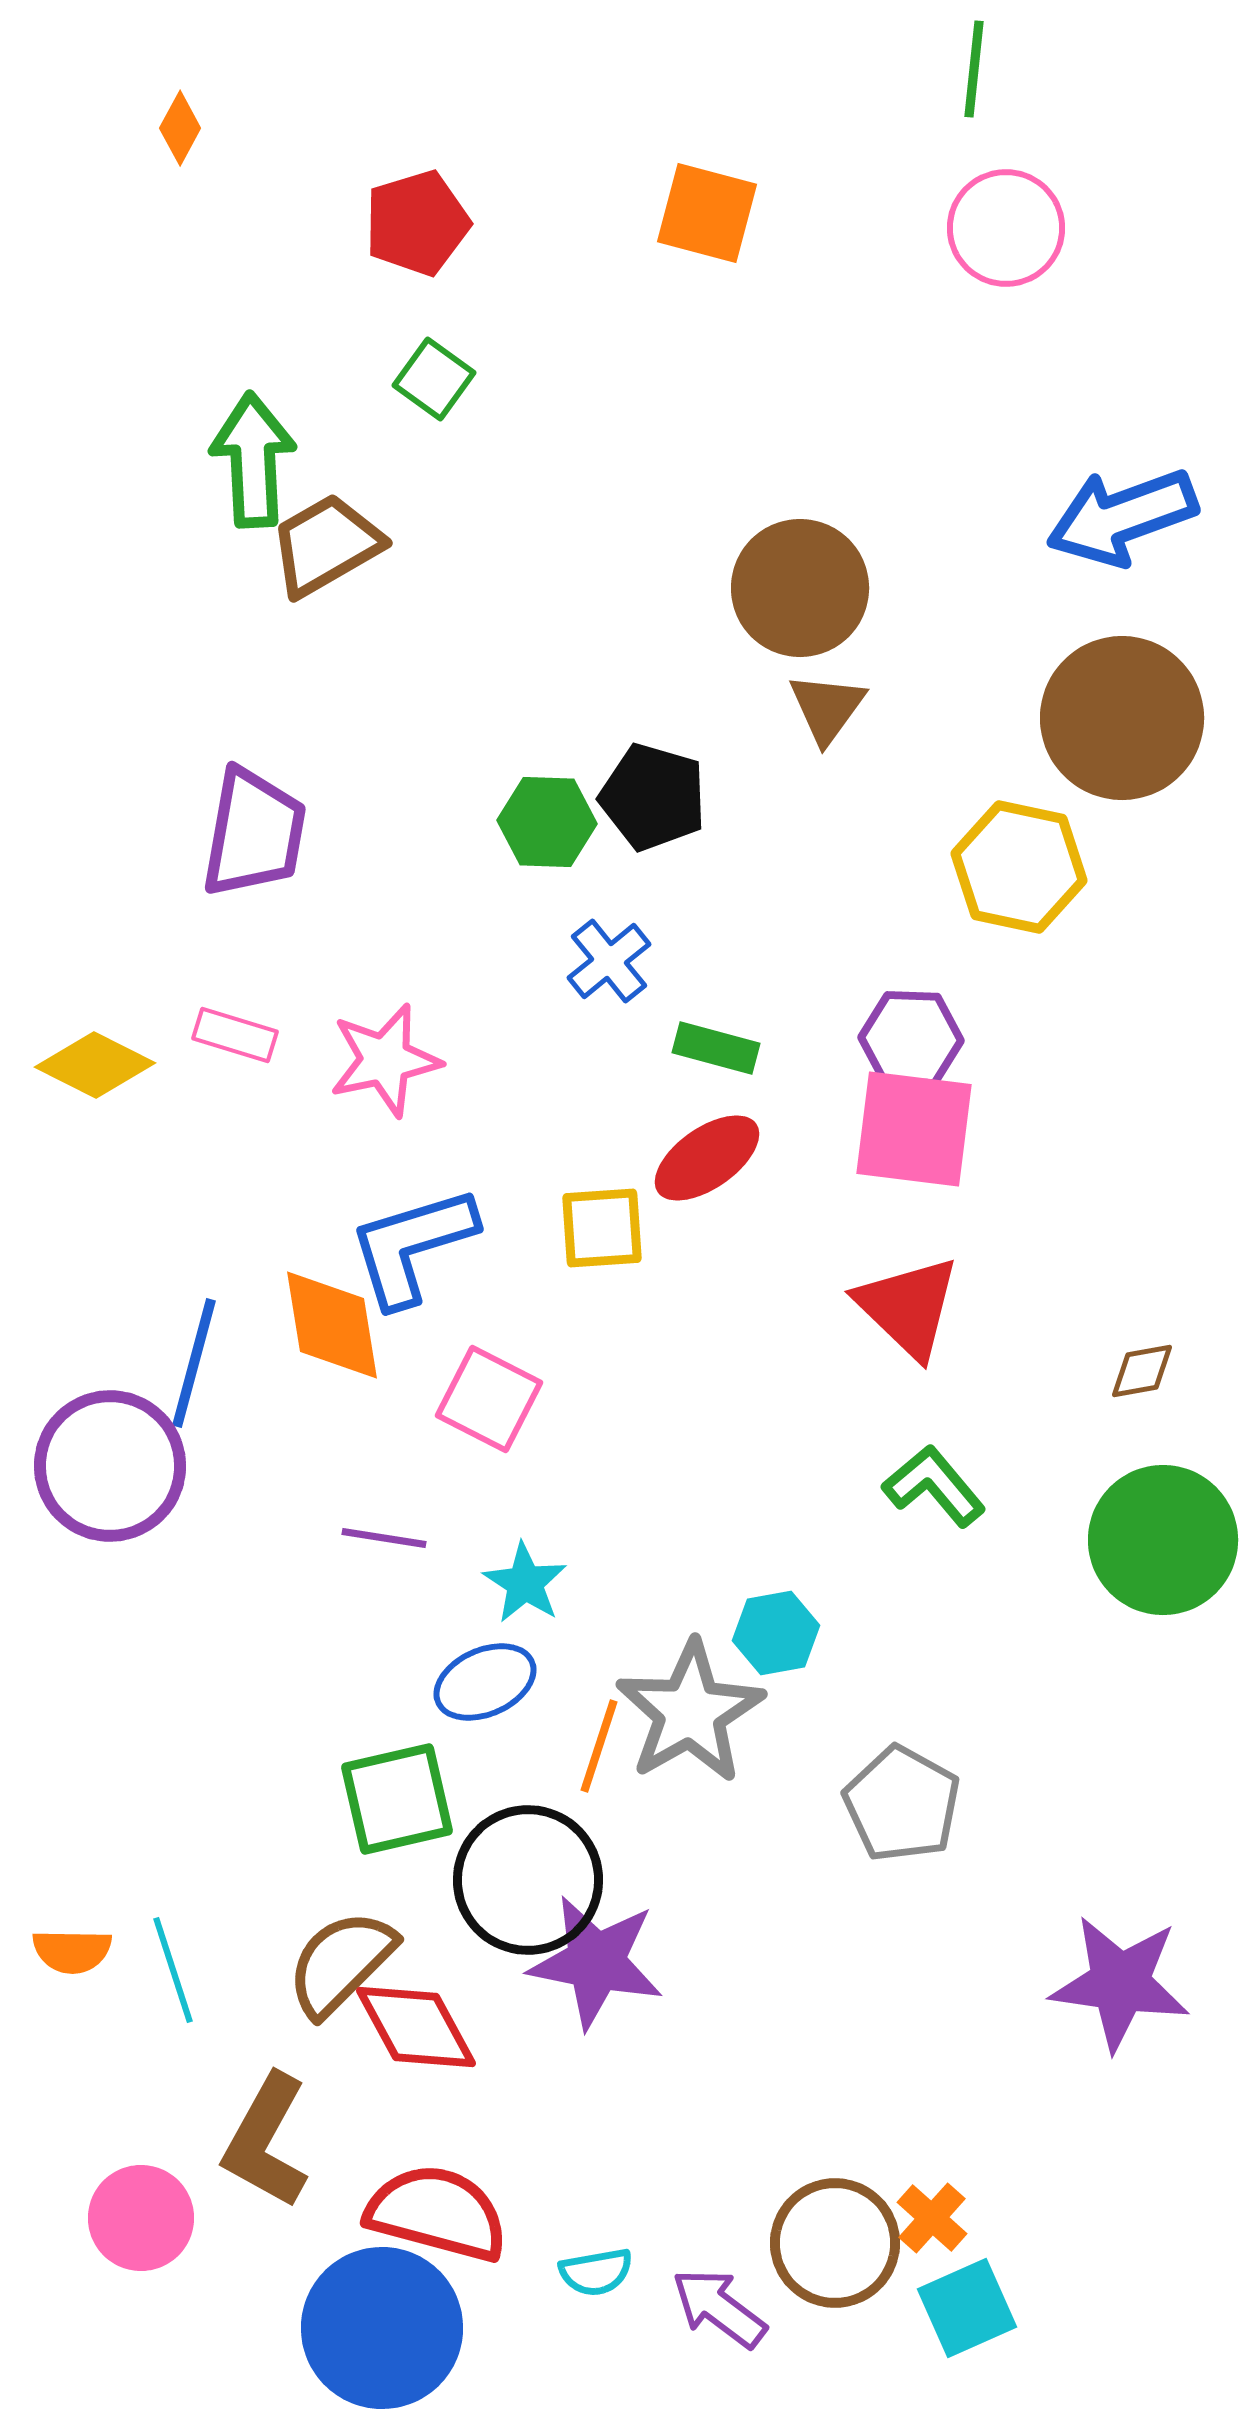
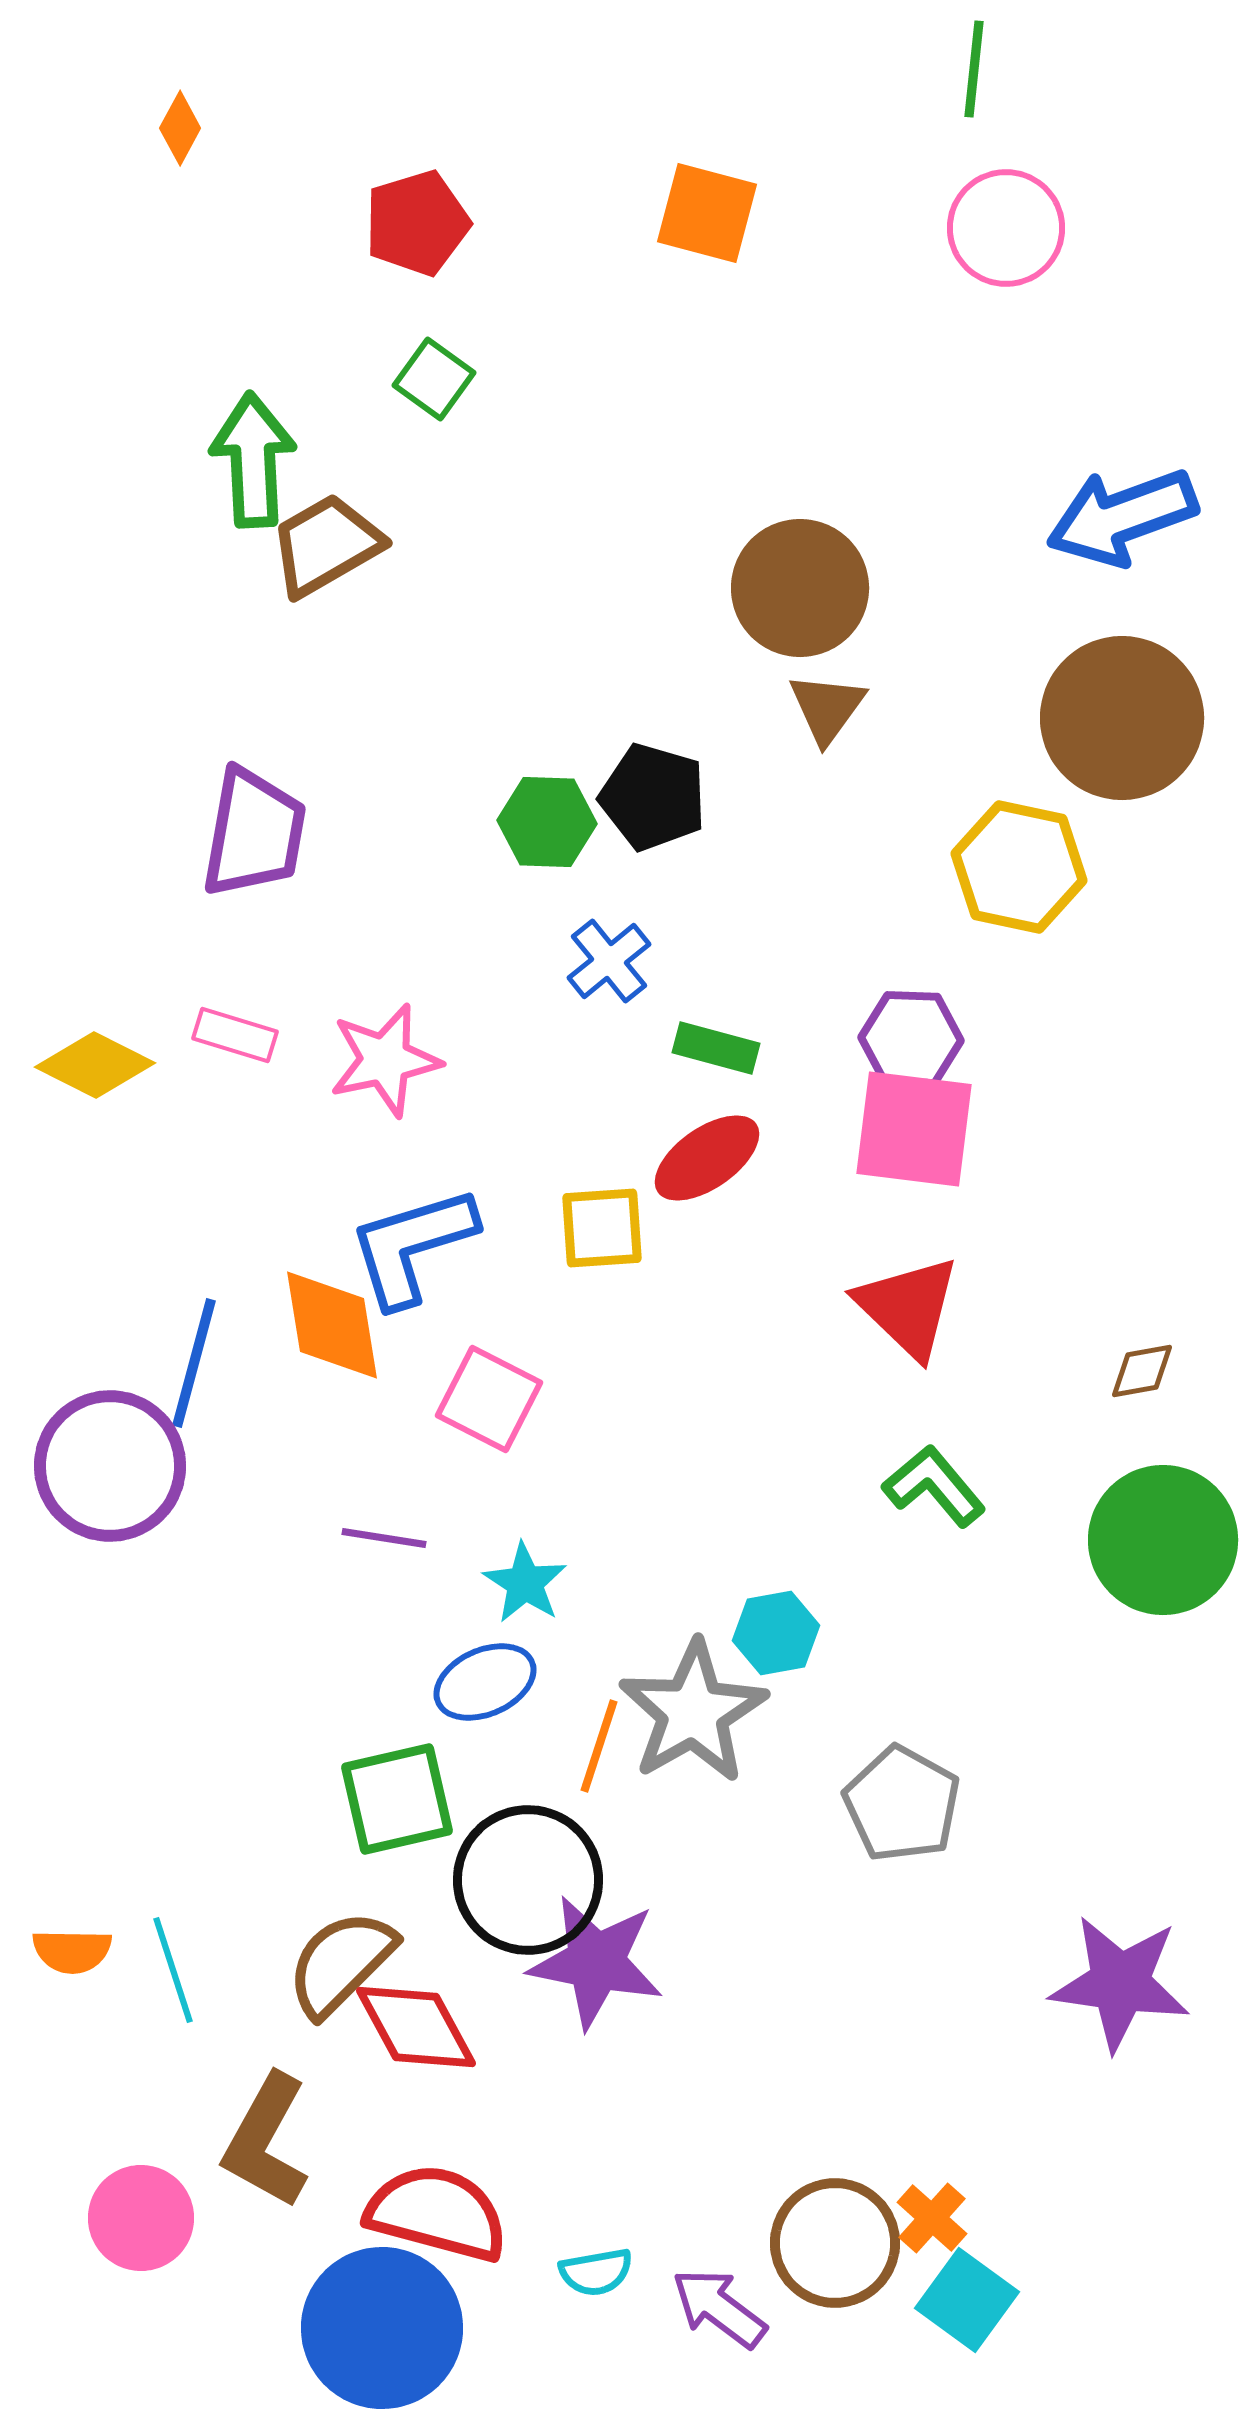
gray star at (690, 1712): moved 3 px right
cyan square at (967, 2308): moved 8 px up; rotated 30 degrees counterclockwise
